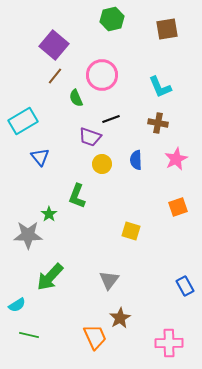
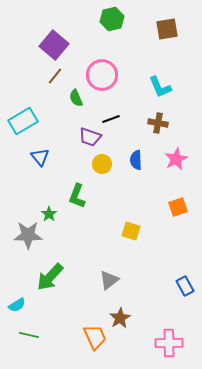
gray triangle: rotated 15 degrees clockwise
